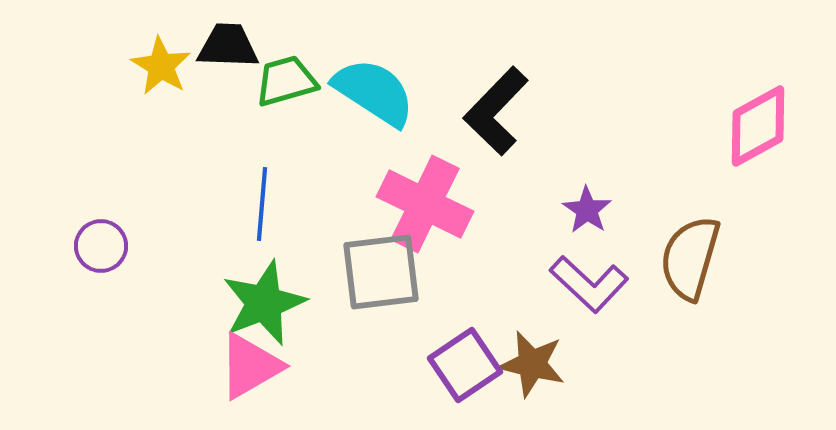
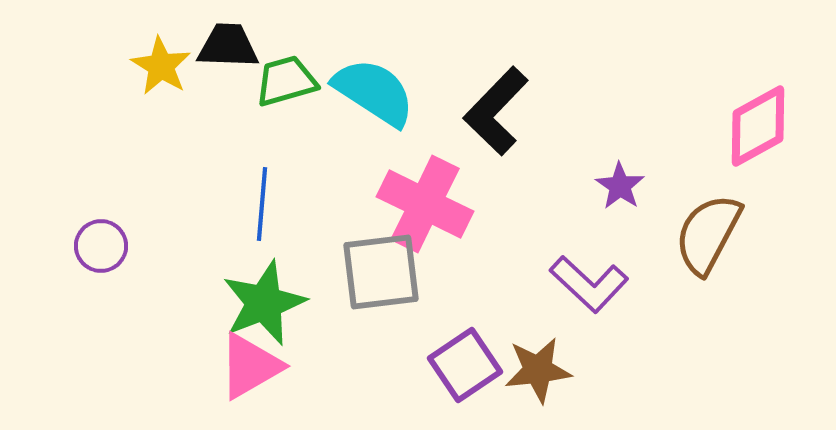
purple star: moved 33 px right, 24 px up
brown semicircle: moved 18 px right, 24 px up; rotated 12 degrees clockwise
brown star: moved 6 px right, 6 px down; rotated 20 degrees counterclockwise
